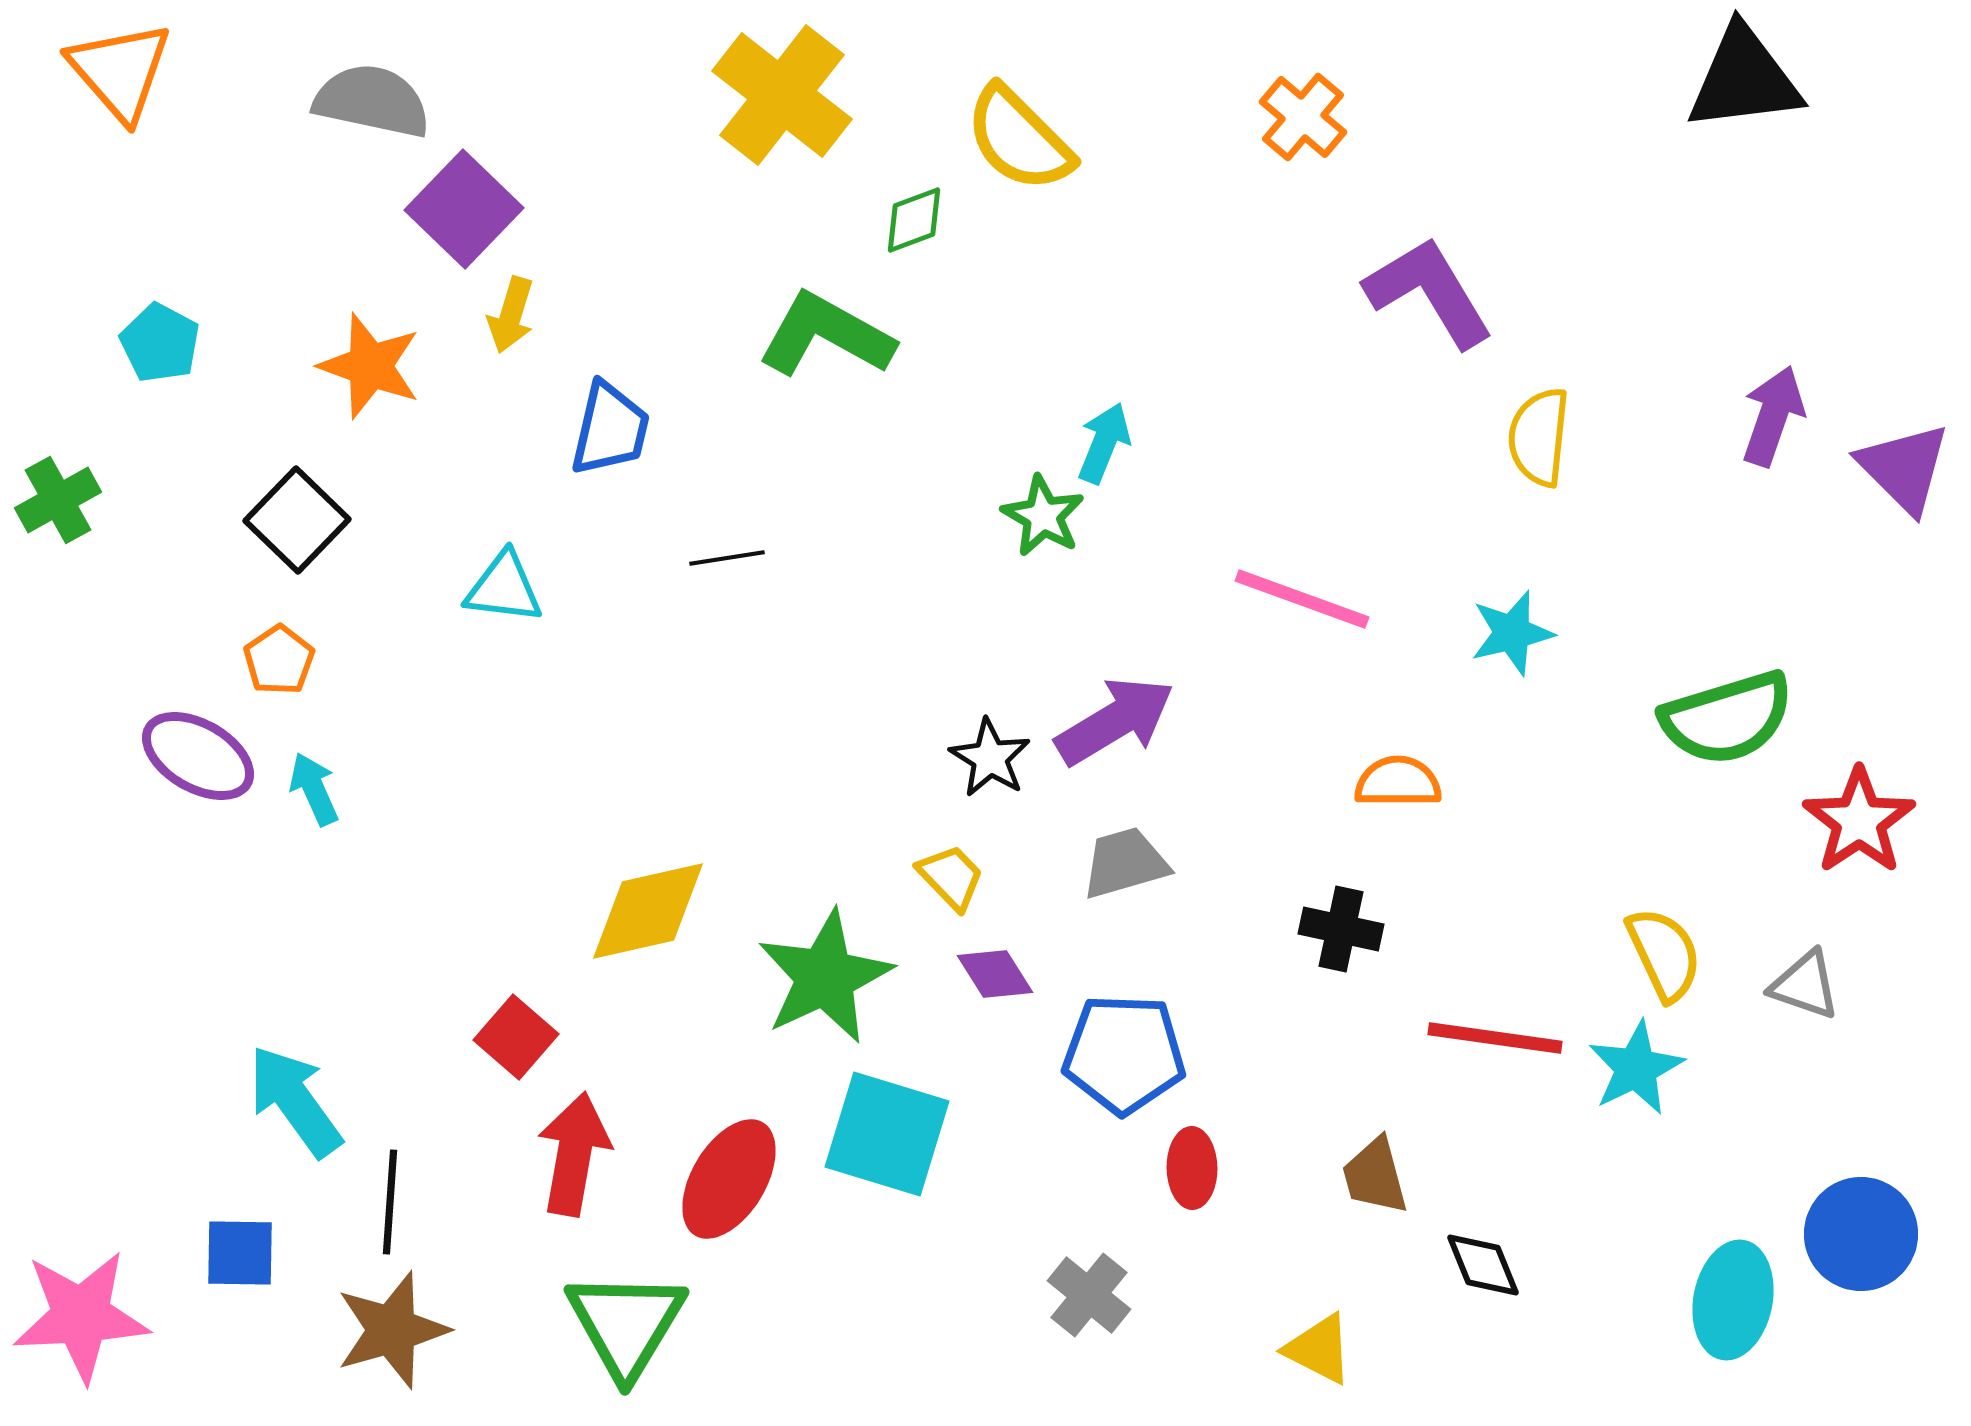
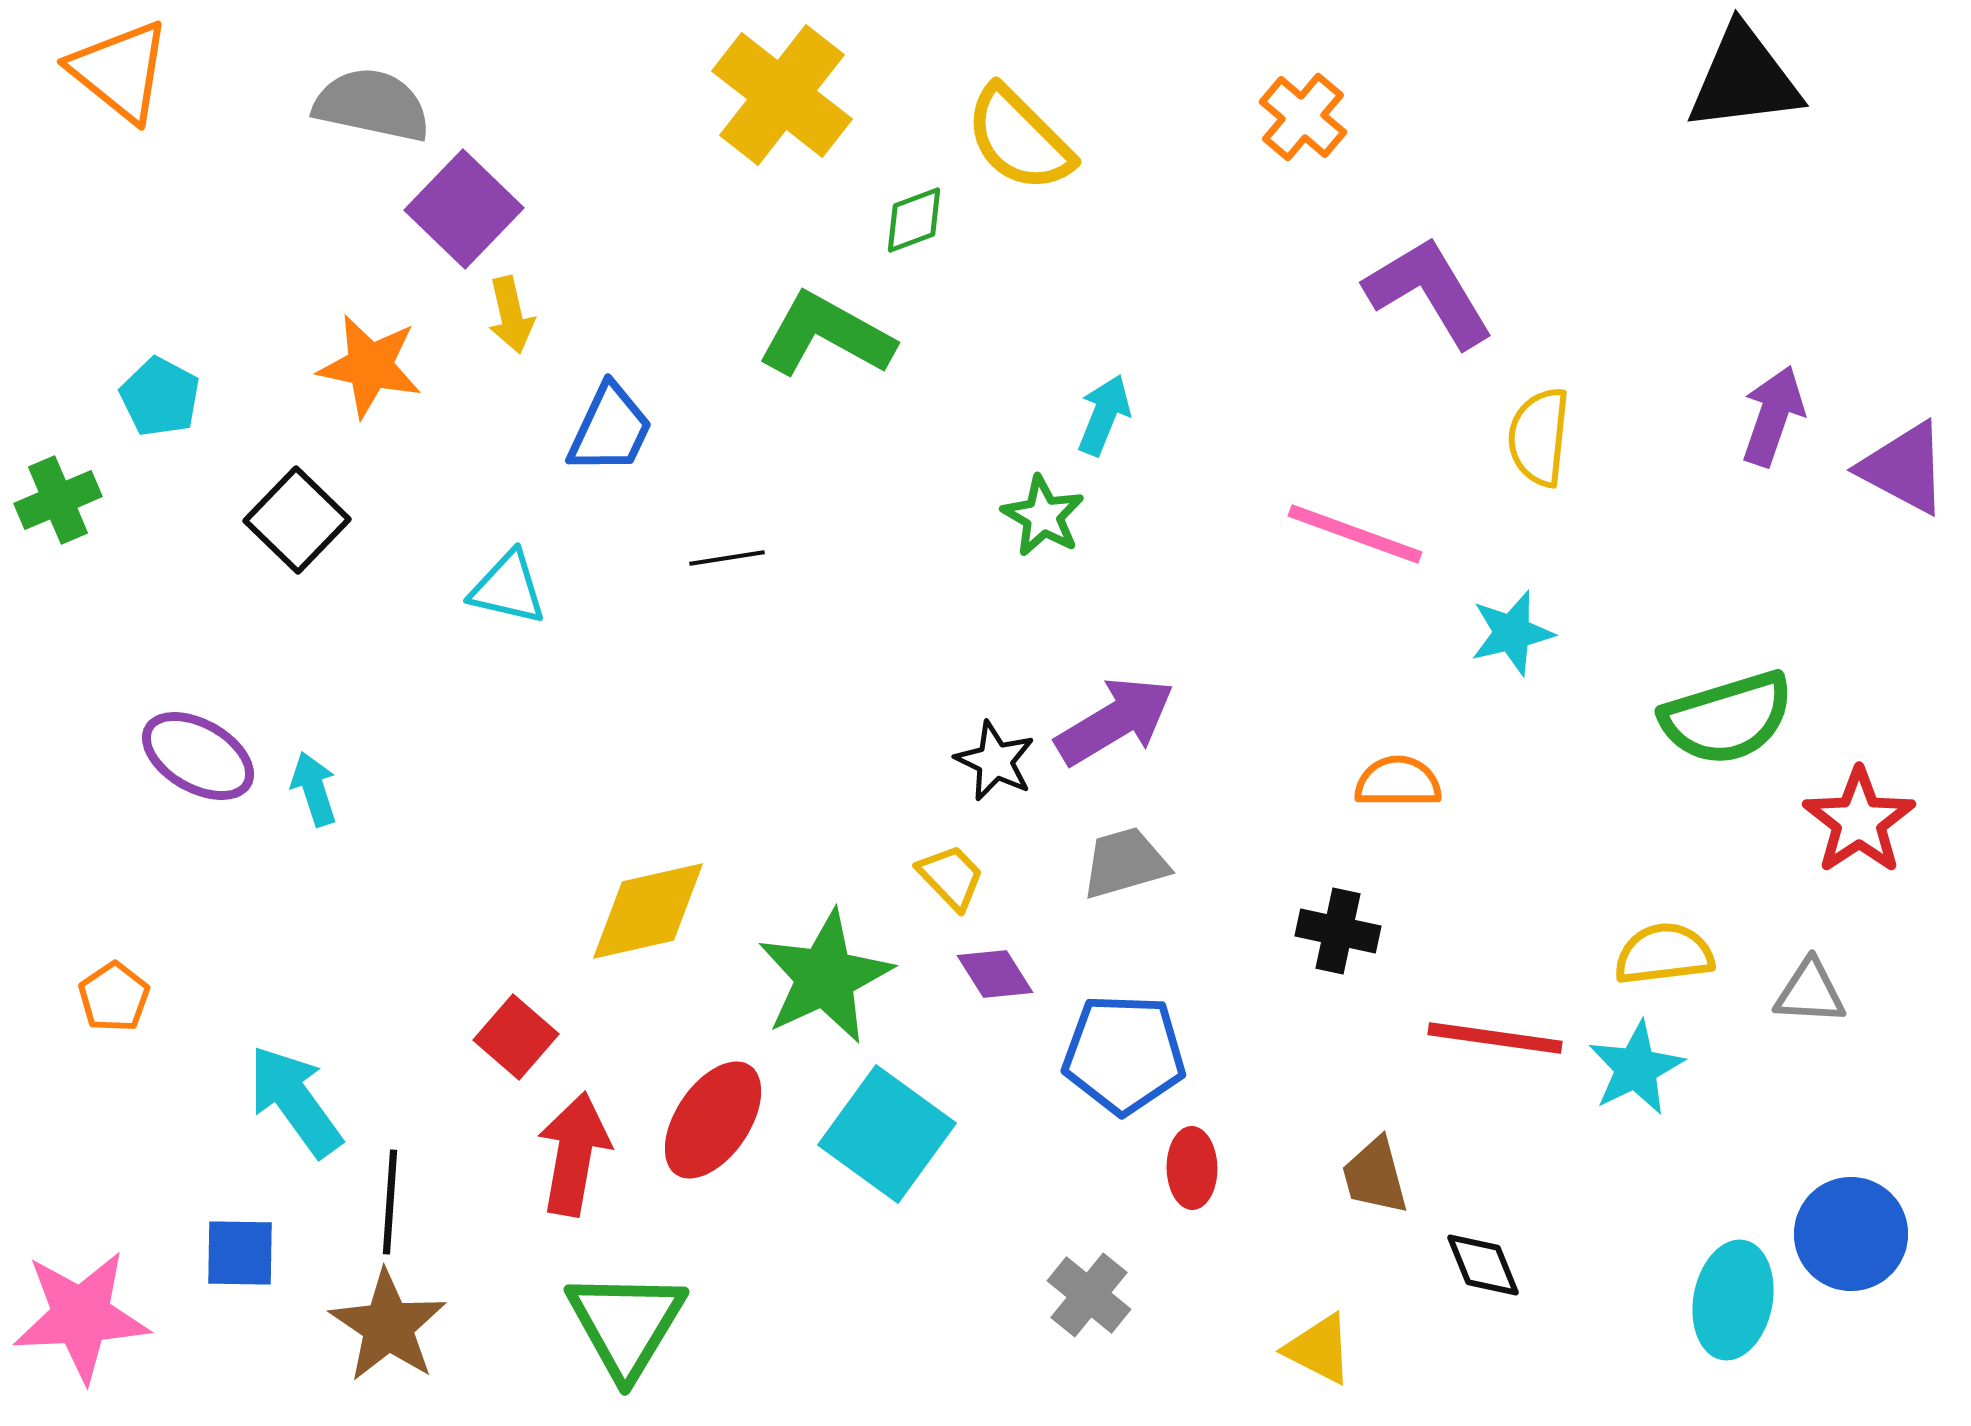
orange triangle at (120, 71): rotated 10 degrees counterclockwise
gray semicircle at (372, 101): moved 4 px down
yellow arrow at (511, 315): rotated 30 degrees counterclockwise
cyan pentagon at (160, 343): moved 54 px down
orange star at (370, 366): rotated 8 degrees counterclockwise
blue trapezoid at (610, 429): rotated 12 degrees clockwise
cyan arrow at (1104, 443): moved 28 px up
purple triangle at (1904, 468): rotated 17 degrees counterclockwise
green cross at (58, 500): rotated 6 degrees clockwise
cyan triangle at (504, 588): moved 4 px right; rotated 6 degrees clockwise
pink line at (1302, 599): moved 53 px right, 65 px up
orange pentagon at (279, 660): moved 165 px left, 337 px down
black star at (990, 758): moved 5 px right, 3 px down; rotated 6 degrees counterclockwise
cyan arrow at (314, 789): rotated 6 degrees clockwise
black cross at (1341, 929): moved 3 px left, 2 px down
yellow semicircle at (1664, 954): rotated 72 degrees counterclockwise
gray triangle at (1805, 985): moved 5 px right, 7 px down; rotated 16 degrees counterclockwise
cyan square at (887, 1134): rotated 19 degrees clockwise
red ellipse at (729, 1179): moved 16 px left, 59 px up; rotated 3 degrees clockwise
blue circle at (1861, 1234): moved 10 px left
brown star at (392, 1330): moved 4 px left, 4 px up; rotated 22 degrees counterclockwise
